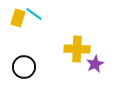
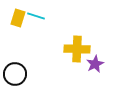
cyan line: moved 2 px right, 2 px down; rotated 18 degrees counterclockwise
black circle: moved 9 px left, 7 px down
